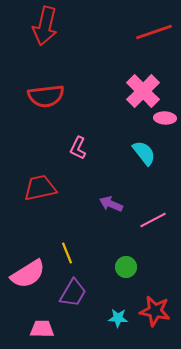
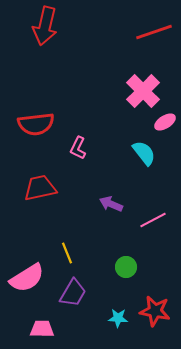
red semicircle: moved 10 px left, 28 px down
pink ellipse: moved 4 px down; rotated 35 degrees counterclockwise
pink semicircle: moved 1 px left, 4 px down
